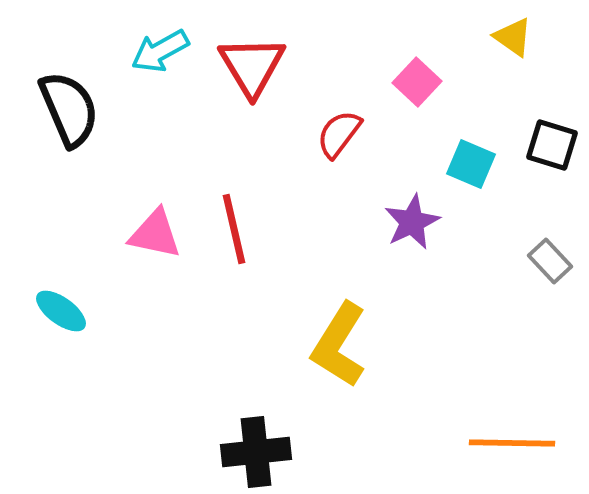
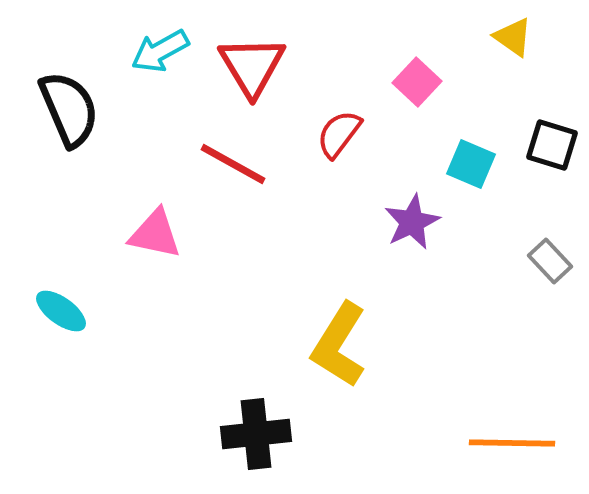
red line: moved 1 px left, 65 px up; rotated 48 degrees counterclockwise
black cross: moved 18 px up
